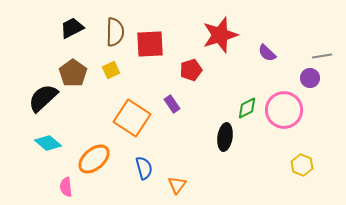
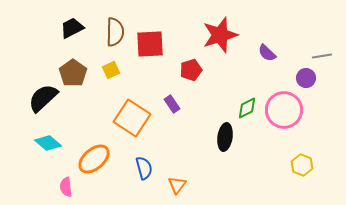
purple circle: moved 4 px left
